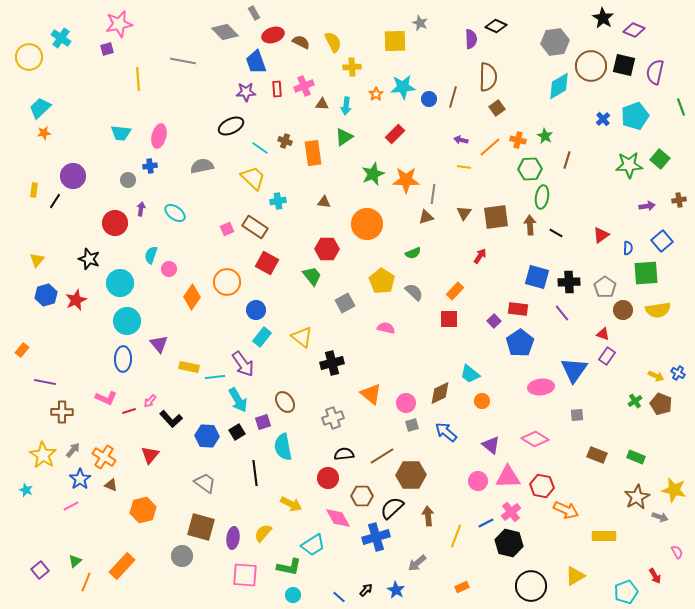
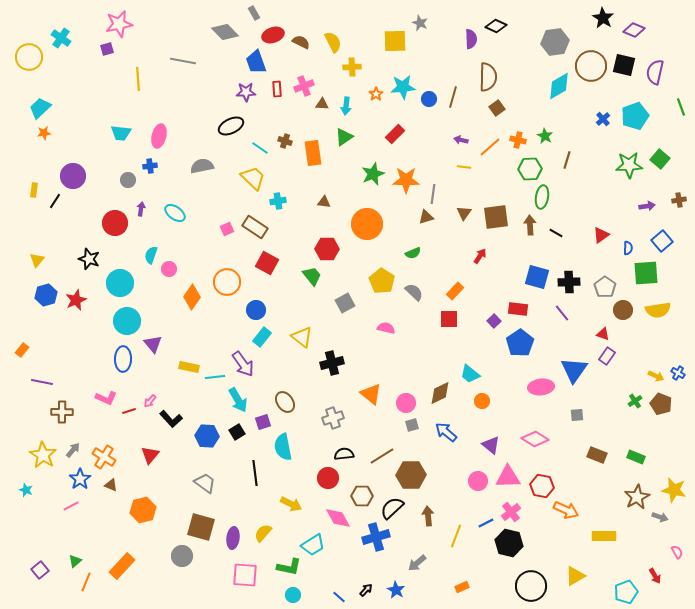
purple triangle at (159, 344): moved 6 px left
purple line at (45, 382): moved 3 px left
